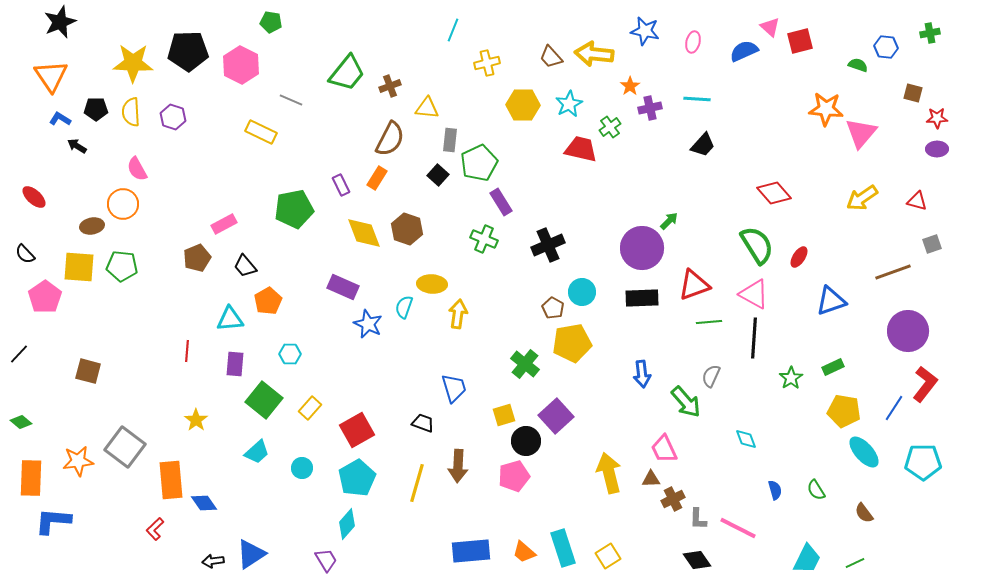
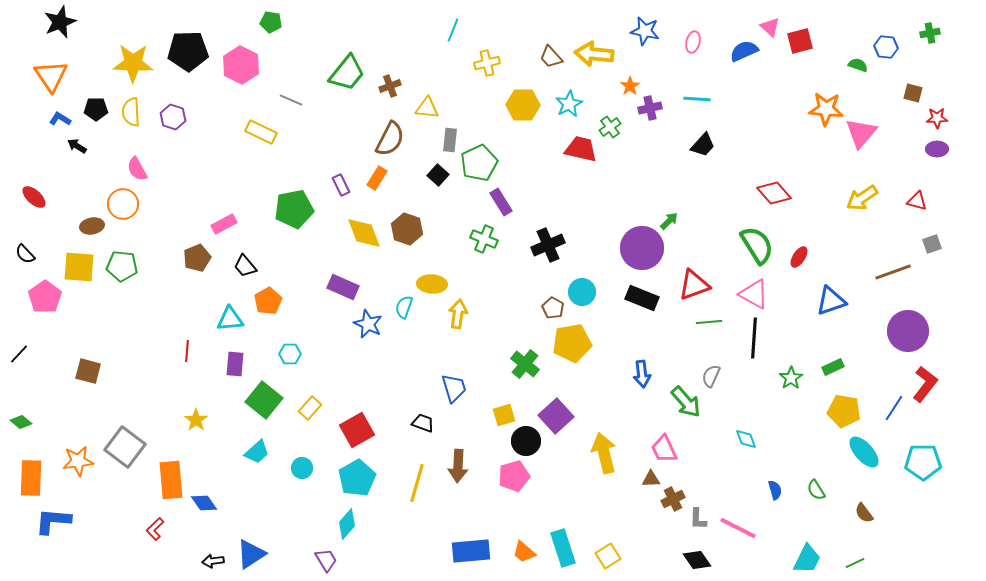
black rectangle at (642, 298): rotated 24 degrees clockwise
yellow arrow at (609, 473): moved 5 px left, 20 px up
